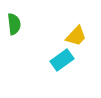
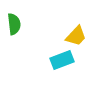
cyan rectangle: rotated 15 degrees clockwise
